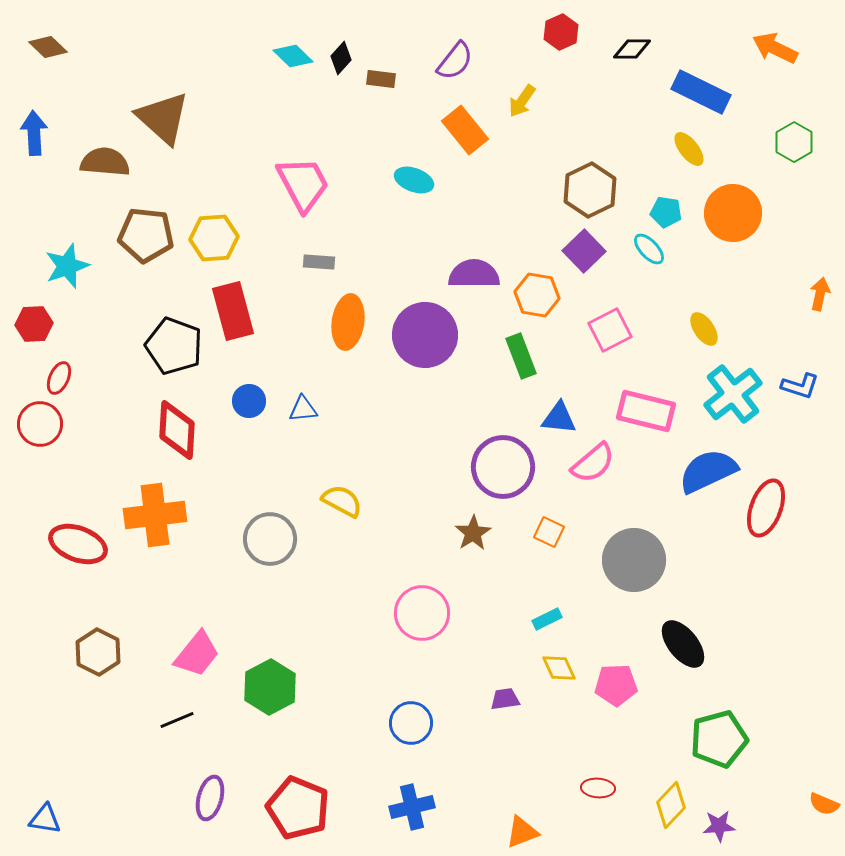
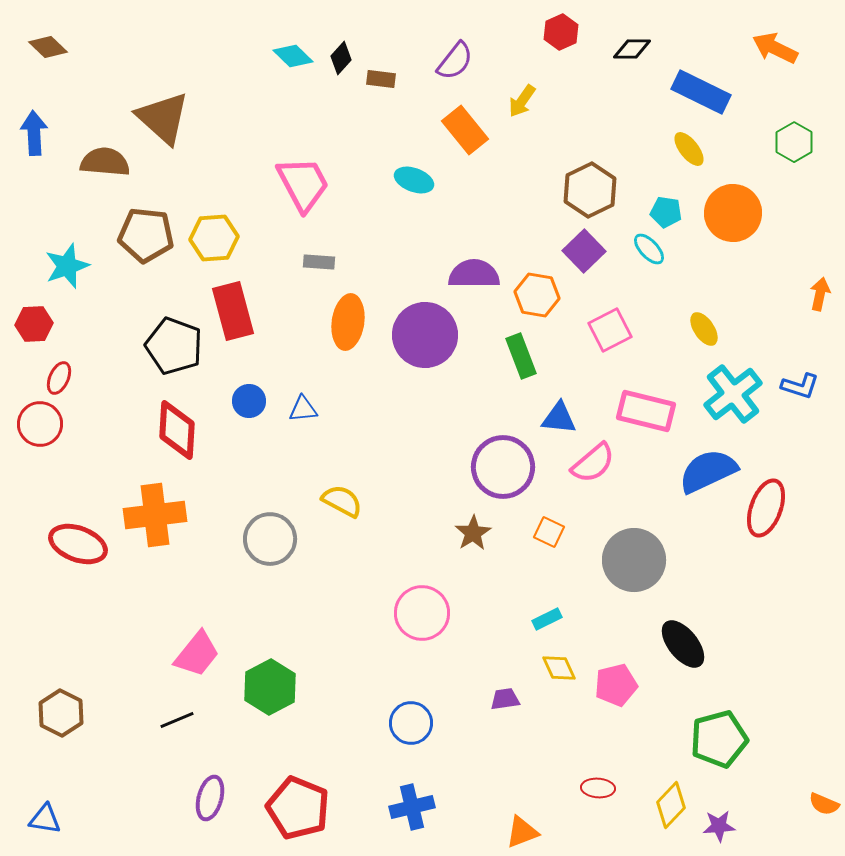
brown hexagon at (98, 652): moved 37 px left, 61 px down
pink pentagon at (616, 685): rotated 12 degrees counterclockwise
